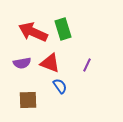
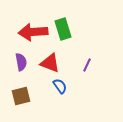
red arrow: rotated 28 degrees counterclockwise
purple semicircle: moved 1 px left, 1 px up; rotated 90 degrees counterclockwise
brown square: moved 7 px left, 4 px up; rotated 12 degrees counterclockwise
